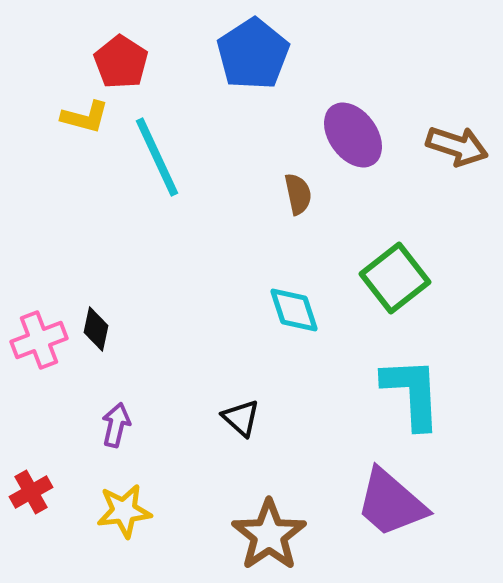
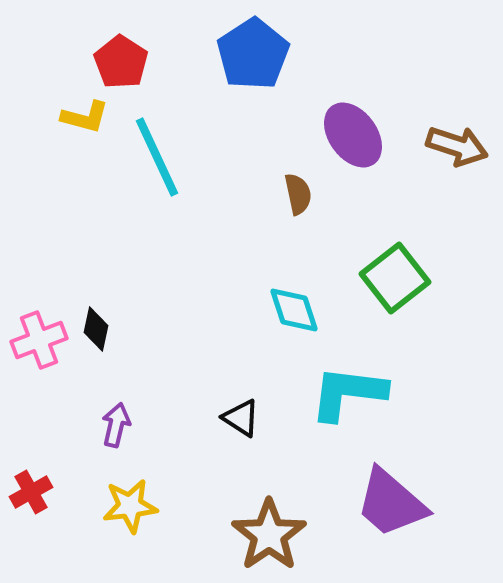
cyan L-shape: moved 64 px left; rotated 80 degrees counterclockwise
black triangle: rotated 9 degrees counterclockwise
yellow star: moved 6 px right, 5 px up
